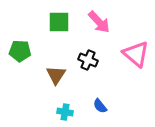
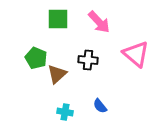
green square: moved 1 px left, 3 px up
green pentagon: moved 16 px right, 7 px down; rotated 20 degrees clockwise
black cross: rotated 18 degrees counterclockwise
brown triangle: moved 1 px right, 1 px up; rotated 15 degrees clockwise
